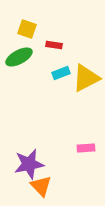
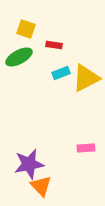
yellow square: moved 1 px left
